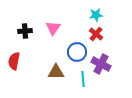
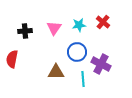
cyan star: moved 17 px left, 10 px down
pink triangle: moved 1 px right
red cross: moved 7 px right, 12 px up
red semicircle: moved 2 px left, 2 px up
